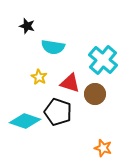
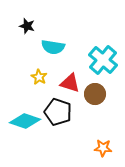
orange star: rotated 12 degrees counterclockwise
